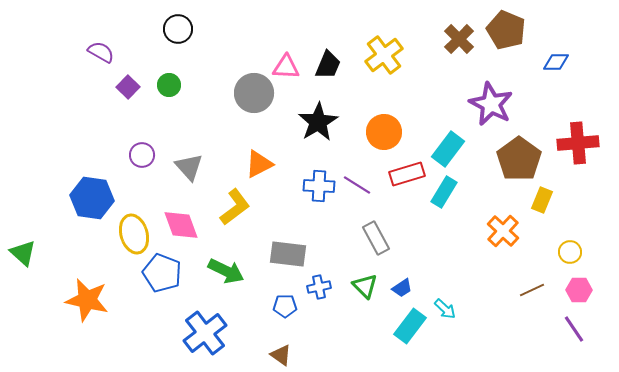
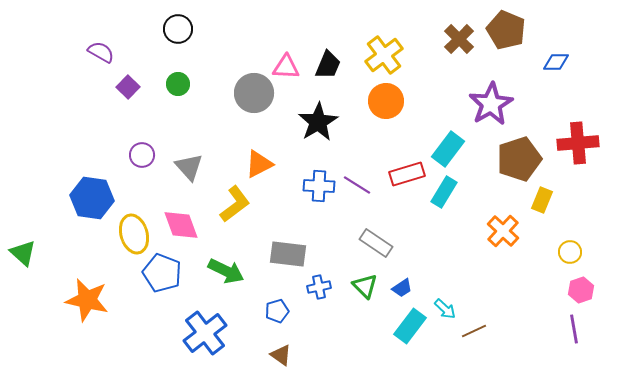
green circle at (169, 85): moved 9 px right, 1 px up
purple star at (491, 104): rotated 15 degrees clockwise
orange circle at (384, 132): moved 2 px right, 31 px up
brown pentagon at (519, 159): rotated 18 degrees clockwise
yellow L-shape at (235, 207): moved 3 px up
gray rectangle at (376, 238): moved 5 px down; rotated 28 degrees counterclockwise
brown line at (532, 290): moved 58 px left, 41 px down
pink hexagon at (579, 290): moved 2 px right; rotated 20 degrees counterclockwise
blue pentagon at (285, 306): moved 8 px left, 5 px down; rotated 15 degrees counterclockwise
purple line at (574, 329): rotated 24 degrees clockwise
